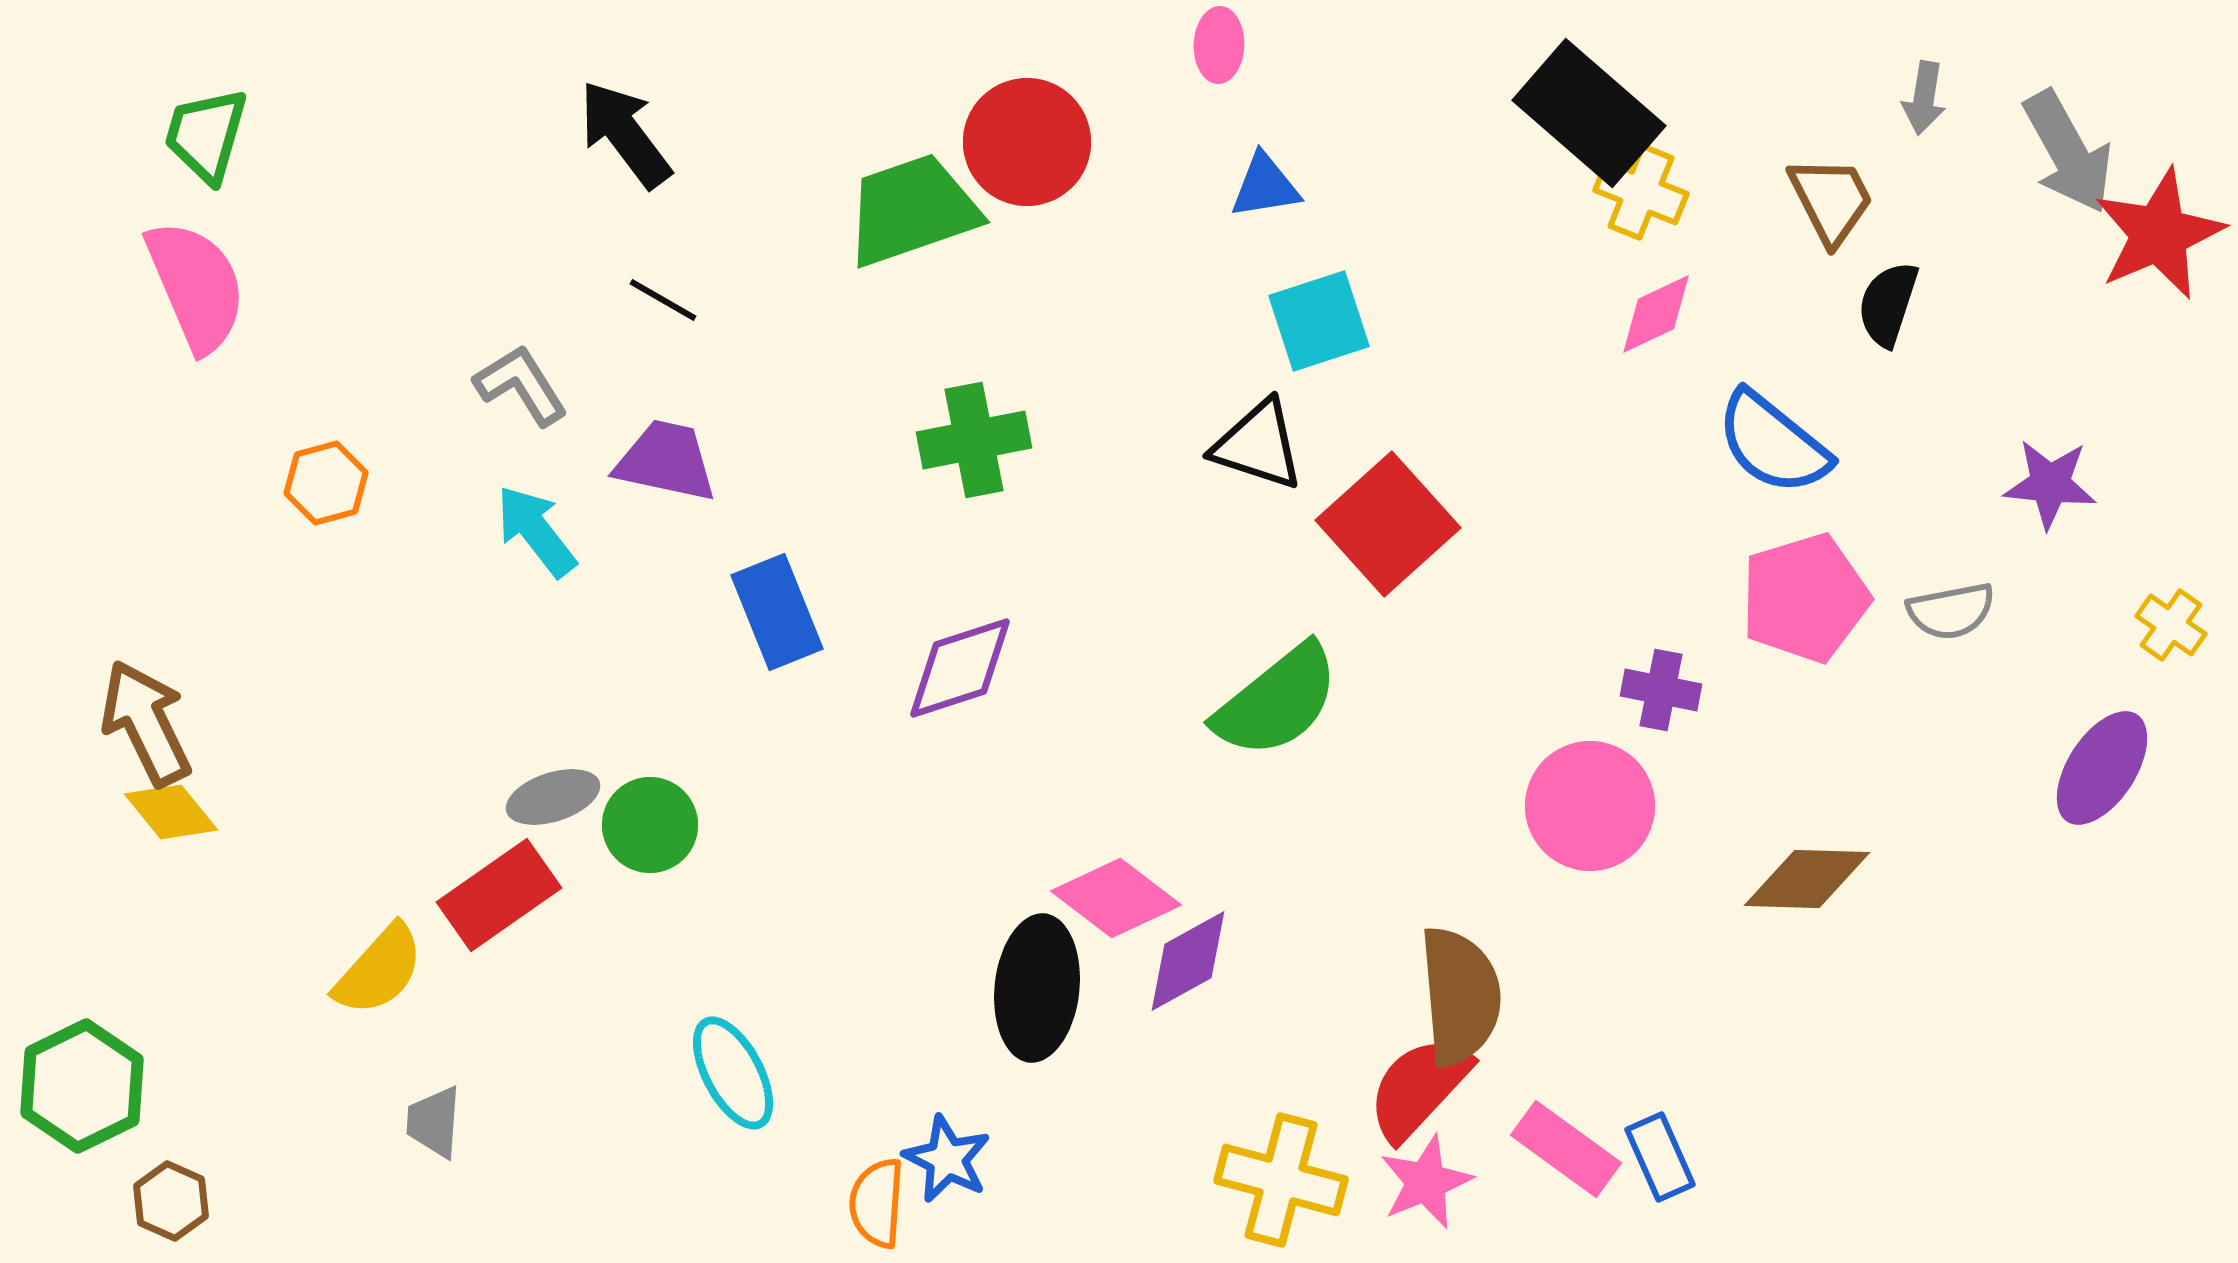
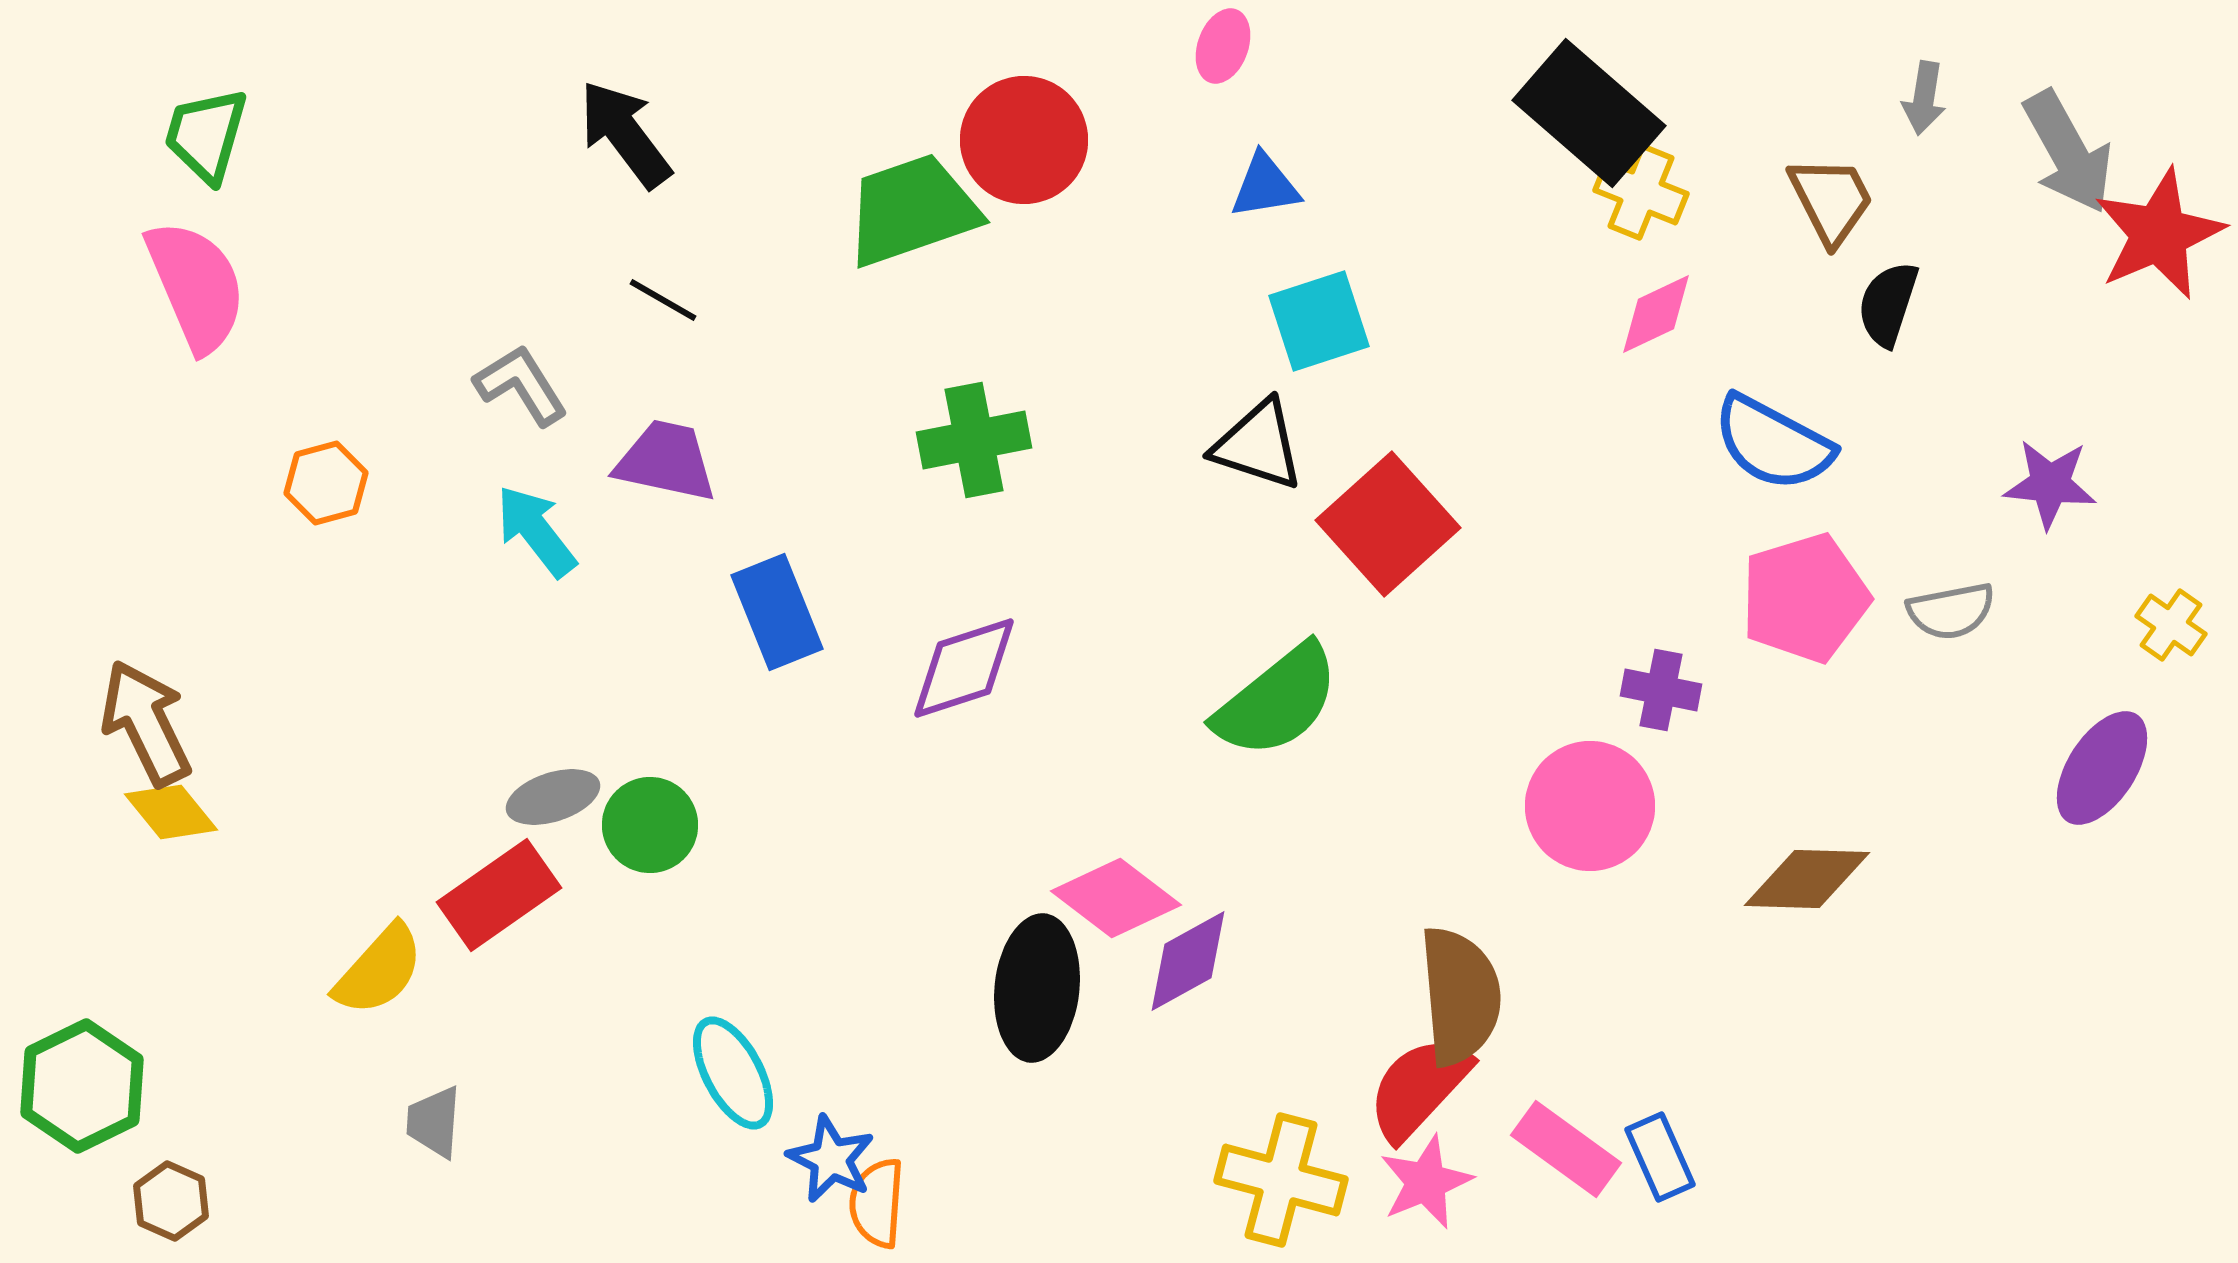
pink ellipse at (1219, 45): moved 4 px right, 1 px down; rotated 18 degrees clockwise
red circle at (1027, 142): moved 3 px left, 2 px up
blue semicircle at (1773, 443): rotated 11 degrees counterclockwise
purple diamond at (960, 668): moved 4 px right
blue star at (947, 1159): moved 116 px left
